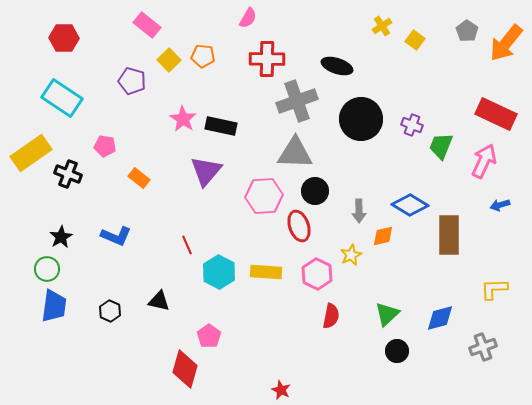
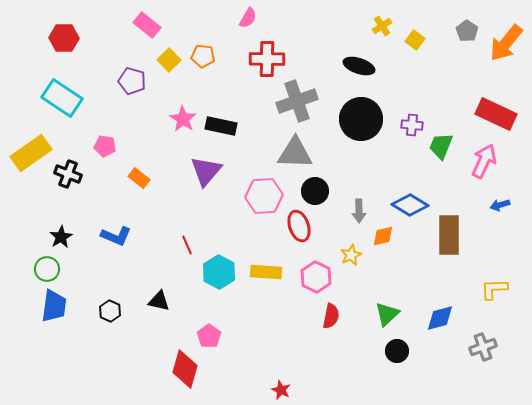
black ellipse at (337, 66): moved 22 px right
purple cross at (412, 125): rotated 15 degrees counterclockwise
pink hexagon at (317, 274): moved 1 px left, 3 px down
